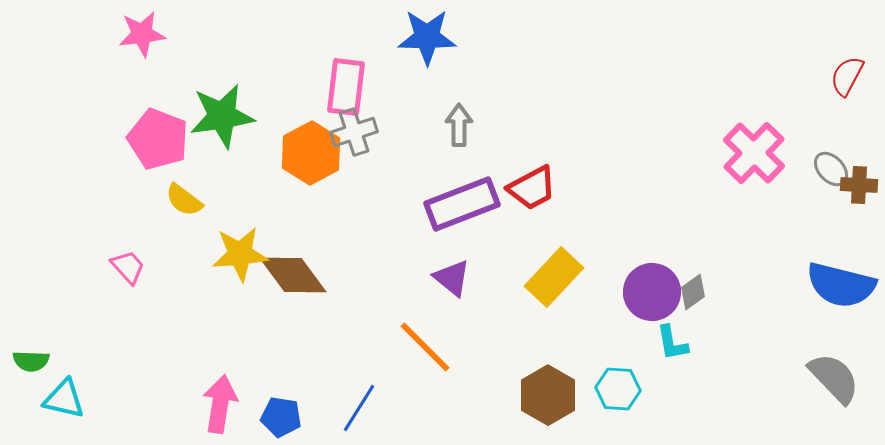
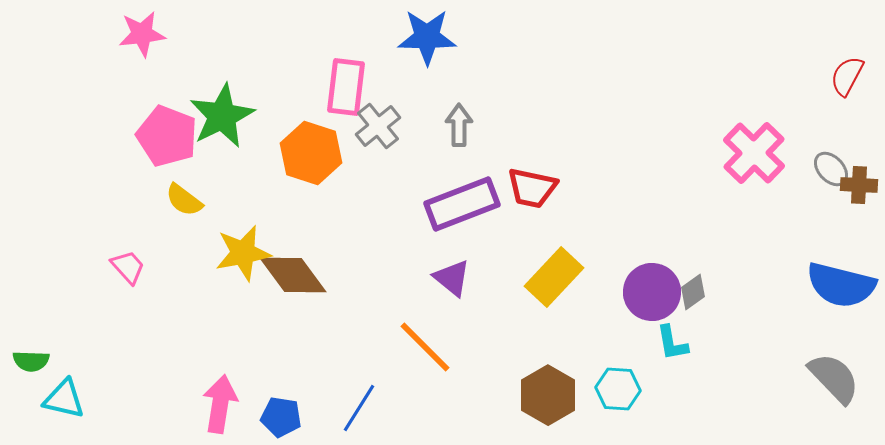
green star: rotated 18 degrees counterclockwise
gray cross: moved 24 px right, 6 px up; rotated 21 degrees counterclockwise
pink pentagon: moved 9 px right, 3 px up
orange hexagon: rotated 14 degrees counterclockwise
red trapezoid: rotated 40 degrees clockwise
yellow star: moved 3 px right, 1 px up; rotated 6 degrees counterclockwise
